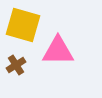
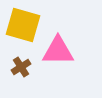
brown cross: moved 5 px right, 2 px down
